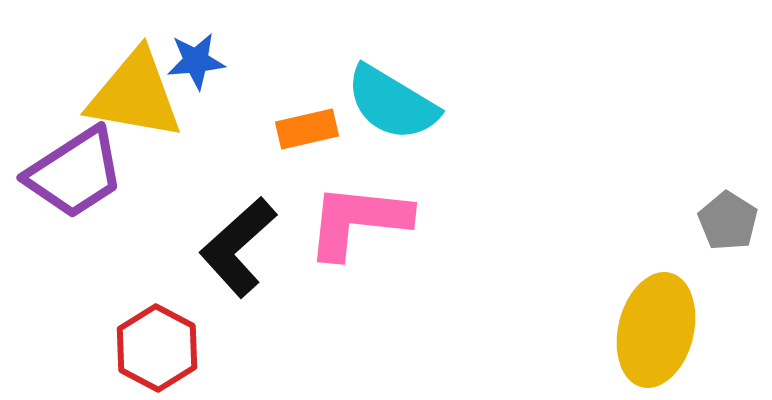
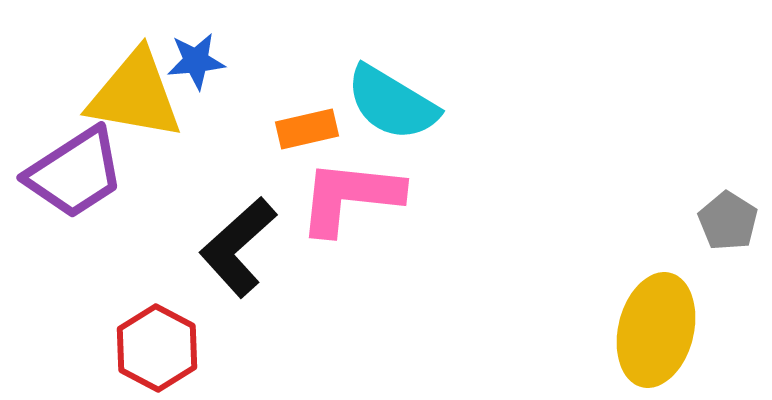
pink L-shape: moved 8 px left, 24 px up
